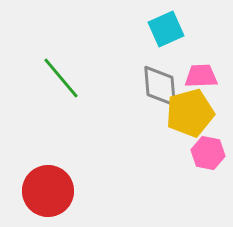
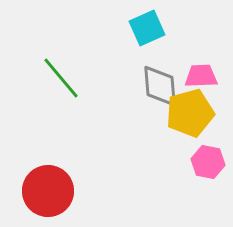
cyan square: moved 19 px left, 1 px up
pink hexagon: moved 9 px down
